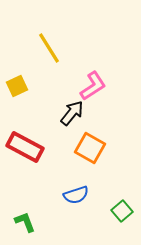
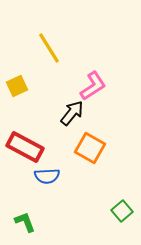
blue semicircle: moved 29 px left, 19 px up; rotated 15 degrees clockwise
